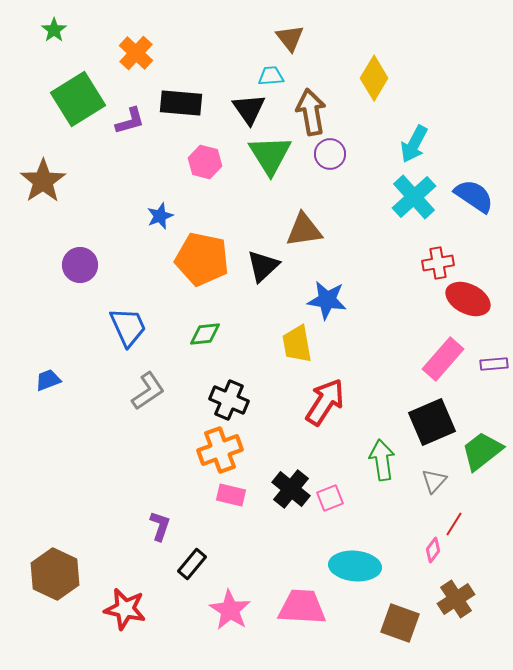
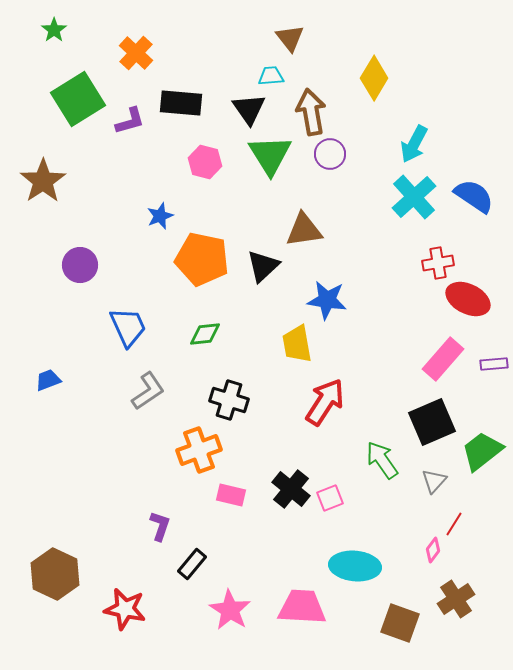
black cross at (229, 400): rotated 6 degrees counterclockwise
orange cross at (220, 450): moved 21 px left
green arrow at (382, 460): rotated 27 degrees counterclockwise
